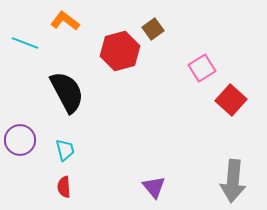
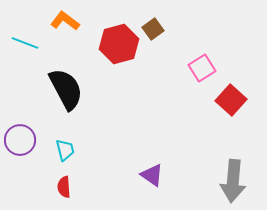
red hexagon: moved 1 px left, 7 px up
black semicircle: moved 1 px left, 3 px up
purple triangle: moved 2 px left, 12 px up; rotated 15 degrees counterclockwise
